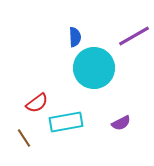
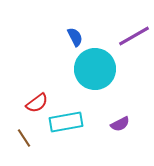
blue semicircle: rotated 24 degrees counterclockwise
cyan circle: moved 1 px right, 1 px down
purple semicircle: moved 1 px left, 1 px down
